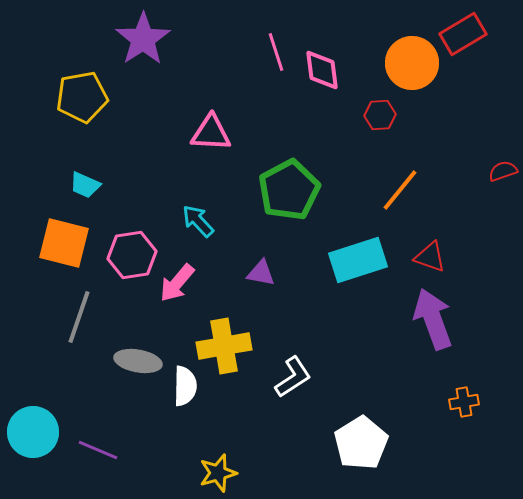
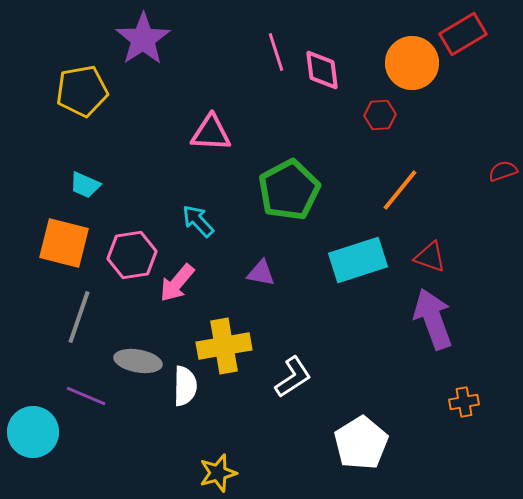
yellow pentagon: moved 6 px up
purple line: moved 12 px left, 54 px up
